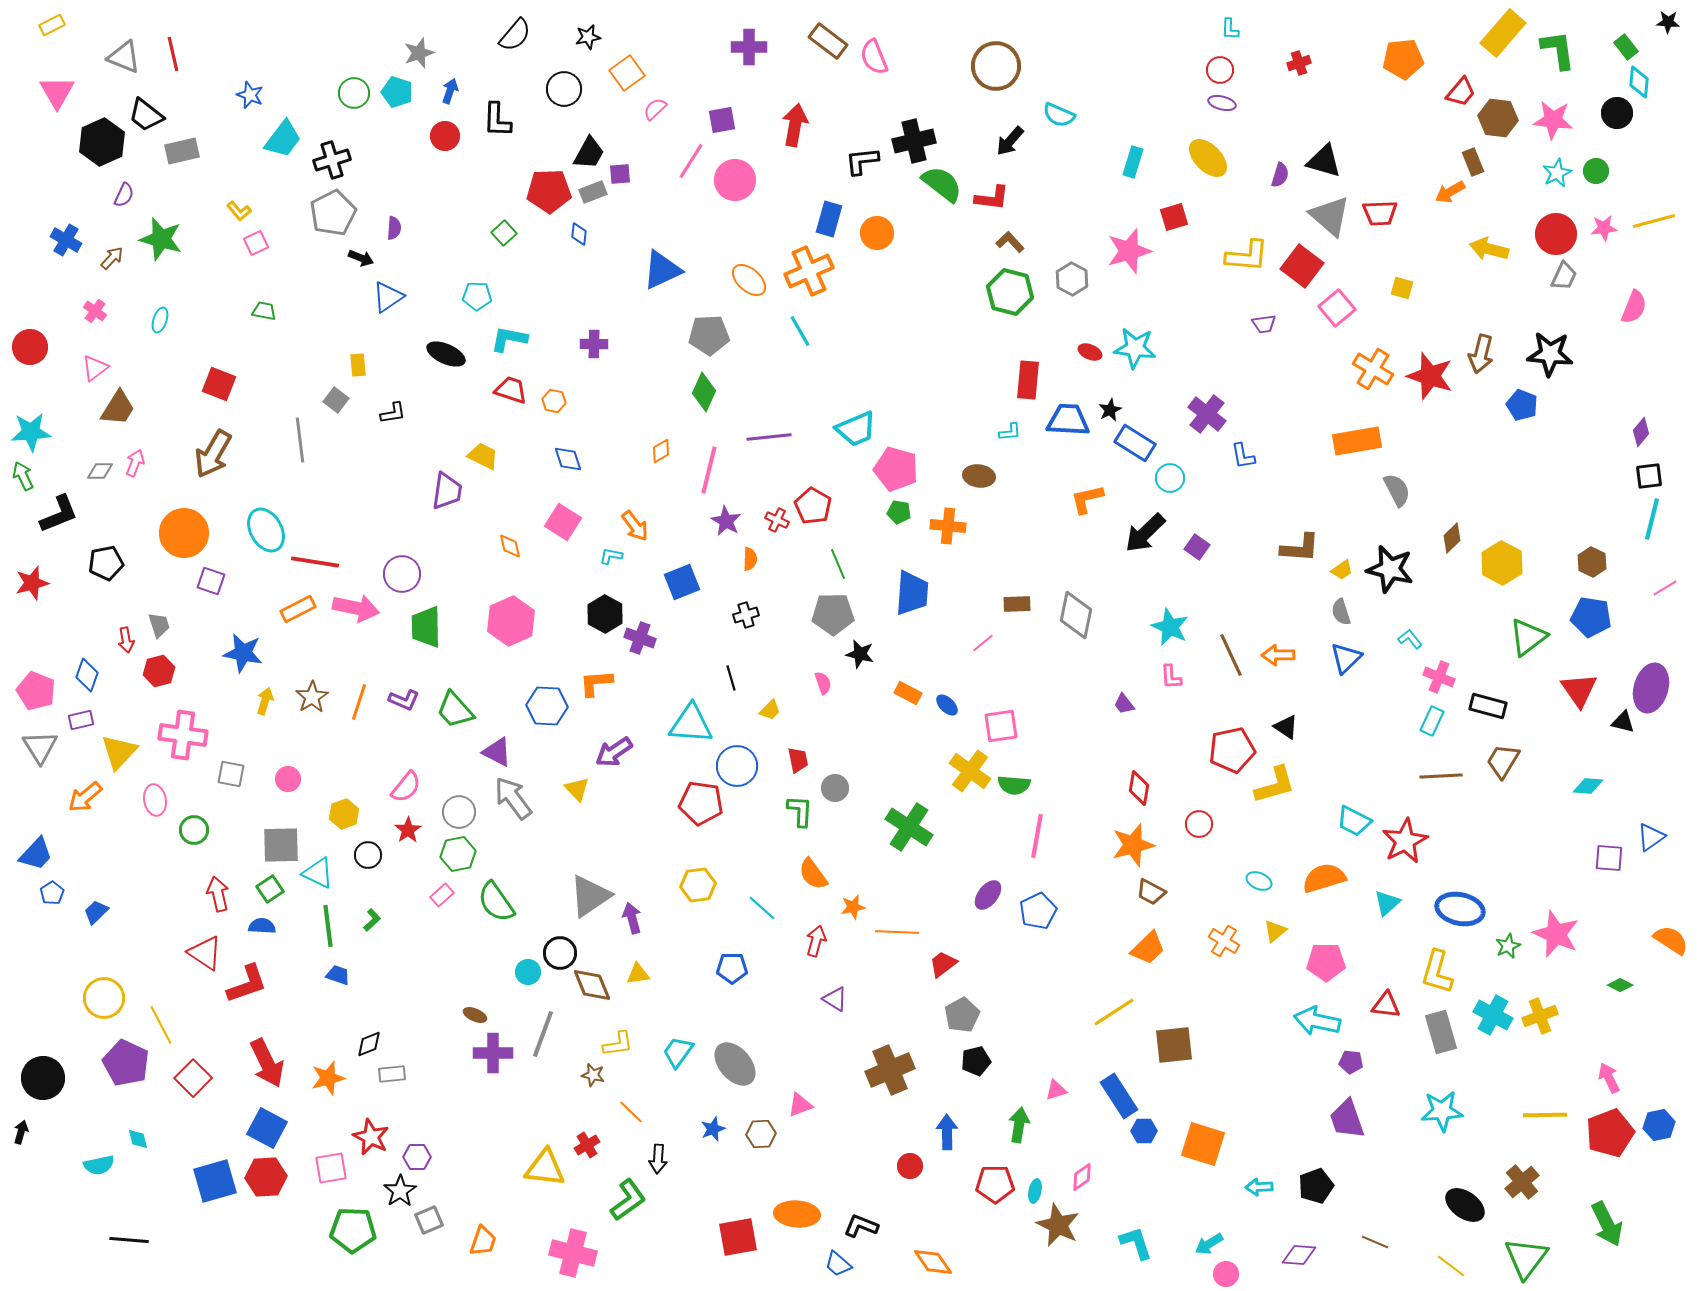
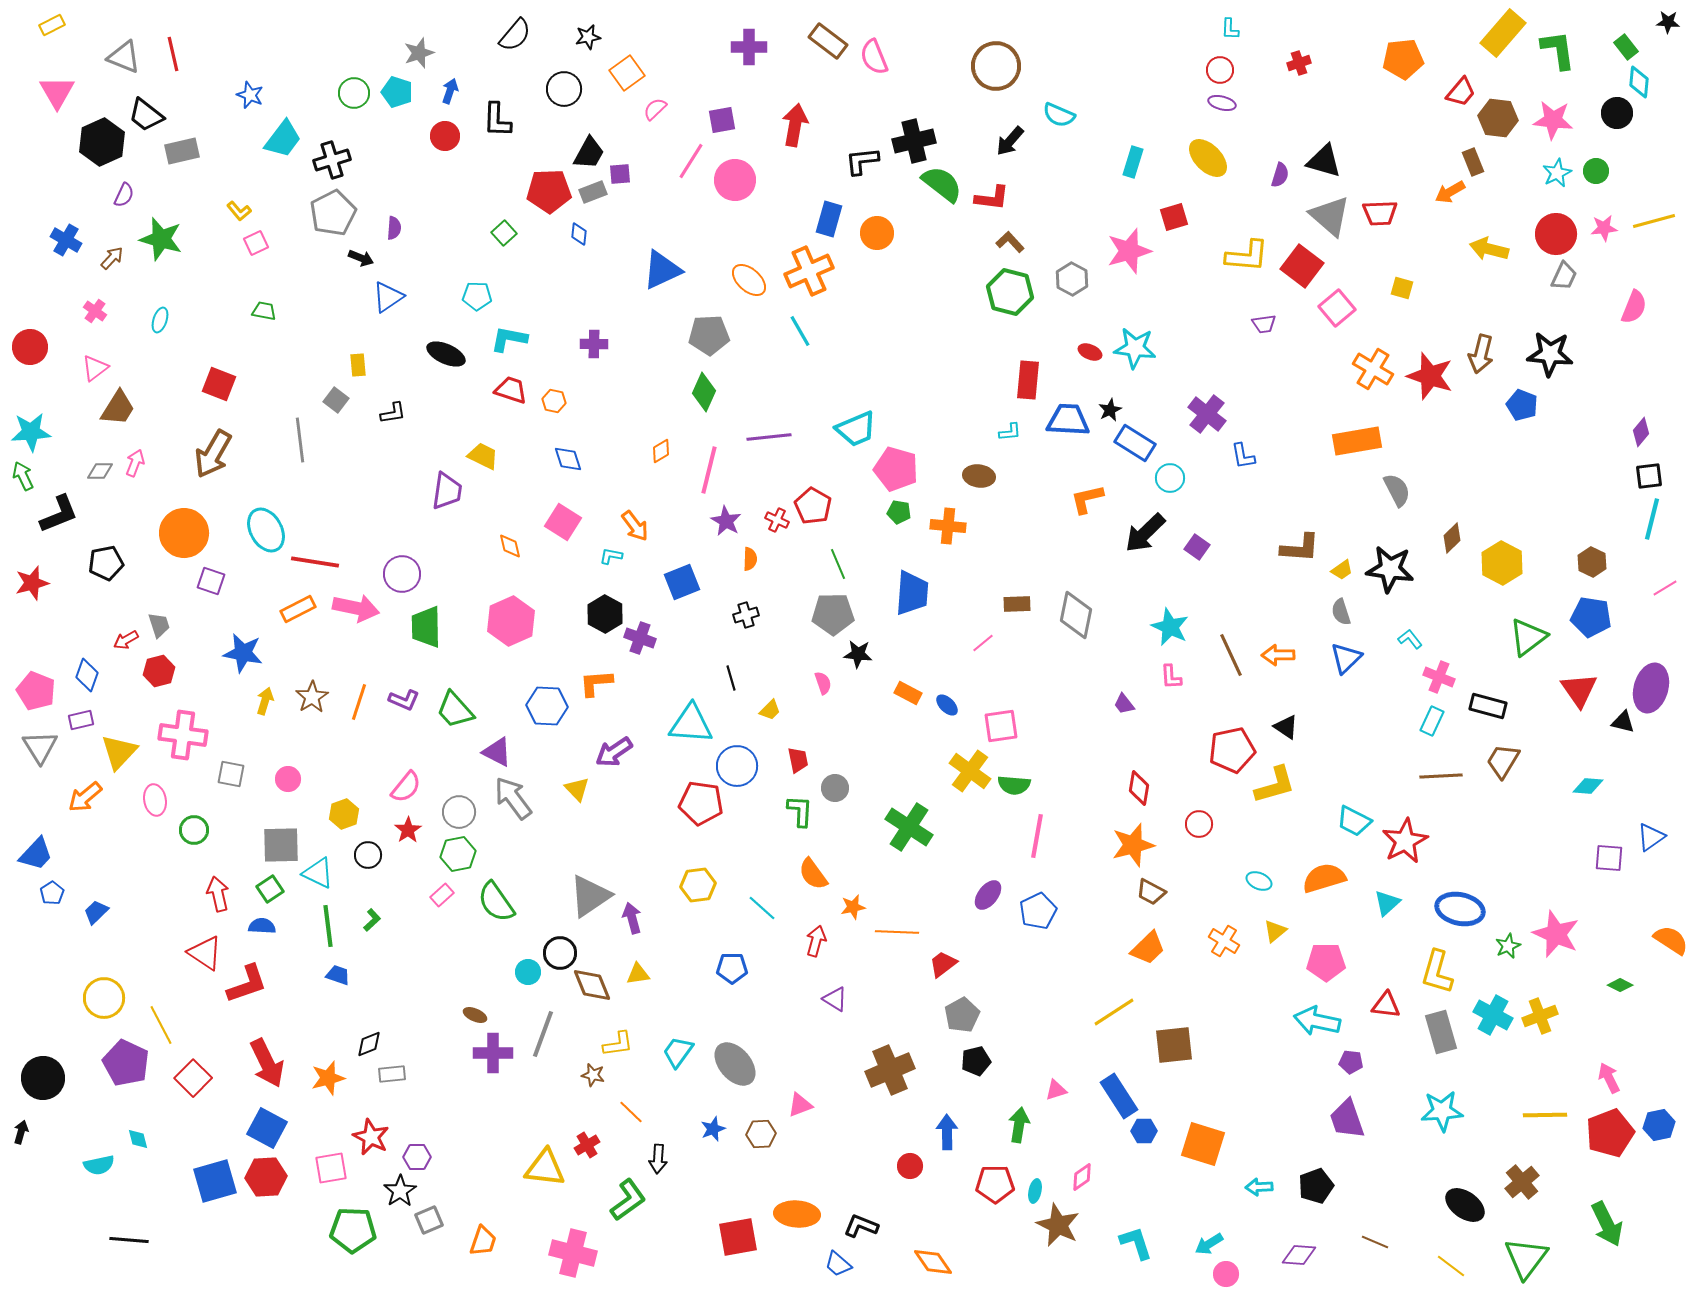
black star at (1390, 569): rotated 6 degrees counterclockwise
red arrow at (126, 640): rotated 70 degrees clockwise
black star at (860, 654): moved 2 px left; rotated 8 degrees counterclockwise
